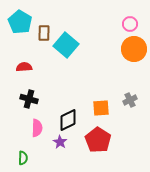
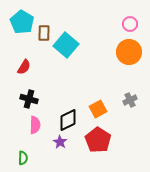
cyan pentagon: moved 2 px right
orange circle: moved 5 px left, 3 px down
red semicircle: rotated 126 degrees clockwise
orange square: moved 3 px left, 1 px down; rotated 24 degrees counterclockwise
pink semicircle: moved 2 px left, 3 px up
